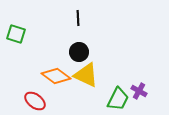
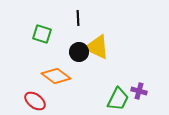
green square: moved 26 px right
yellow triangle: moved 11 px right, 28 px up
purple cross: rotated 14 degrees counterclockwise
